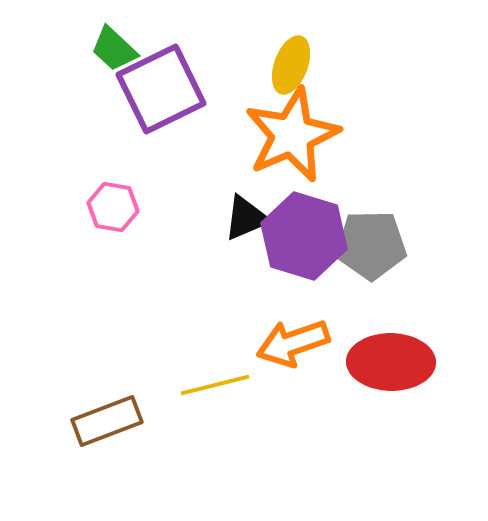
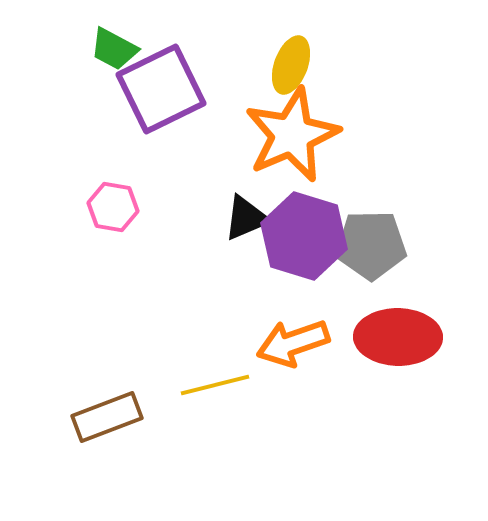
green trapezoid: rotated 15 degrees counterclockwise
red ellipse: moved 7 px right, 25 px up
brown rectangle: moved 4 px up
